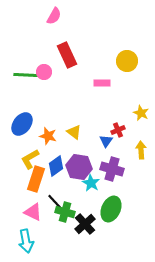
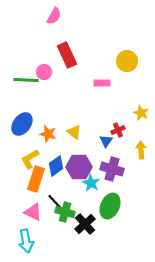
green line: moved 5 px down
orange star: moved 2 px up
purple hexagon: rotated 10 degrees counterclockwise
green ellipse: moved 1 px left, 3 px up
